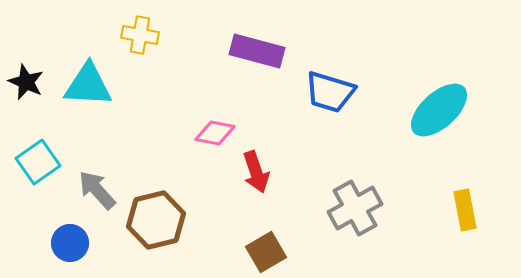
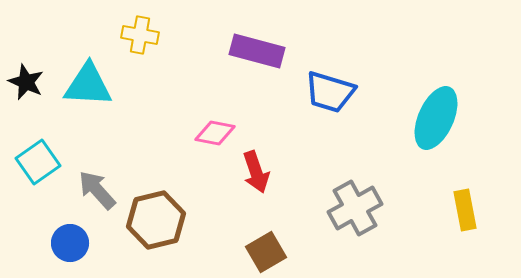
cyan ellipse: moved 3 px left, 8 px down; rotated 24 degrees counterclockwise
